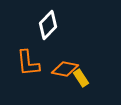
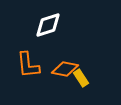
white diamond: rotated 28 degrees clockwise
orange L-shape: moved 2 px down
